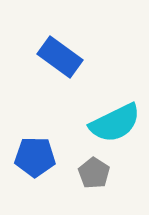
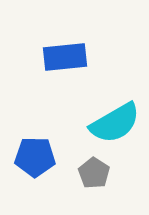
blue rectangle: moved 5 px right; rotated 42 degrees counterclockwise
cyan semicircle: rotated 4 degrees counterclockwise
